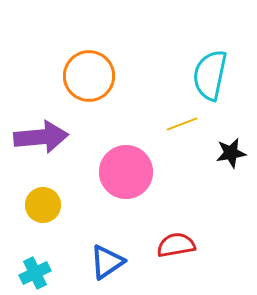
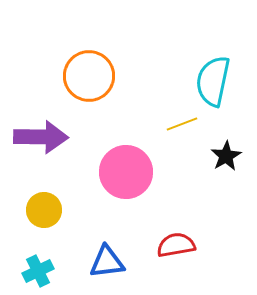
cyan semicircle: moved 3 px right, 6 px down
purple arrow: rotated 6 degrees clockwise
black star: moved 5 px left, 3 px down; rotated 20 degrees counterclockwise
yellow circle: moved 1 px right, 5 px down
blue triangle: rotated 27 degrees clockwise
cyan cross: moved 3 px right, 2 px up
